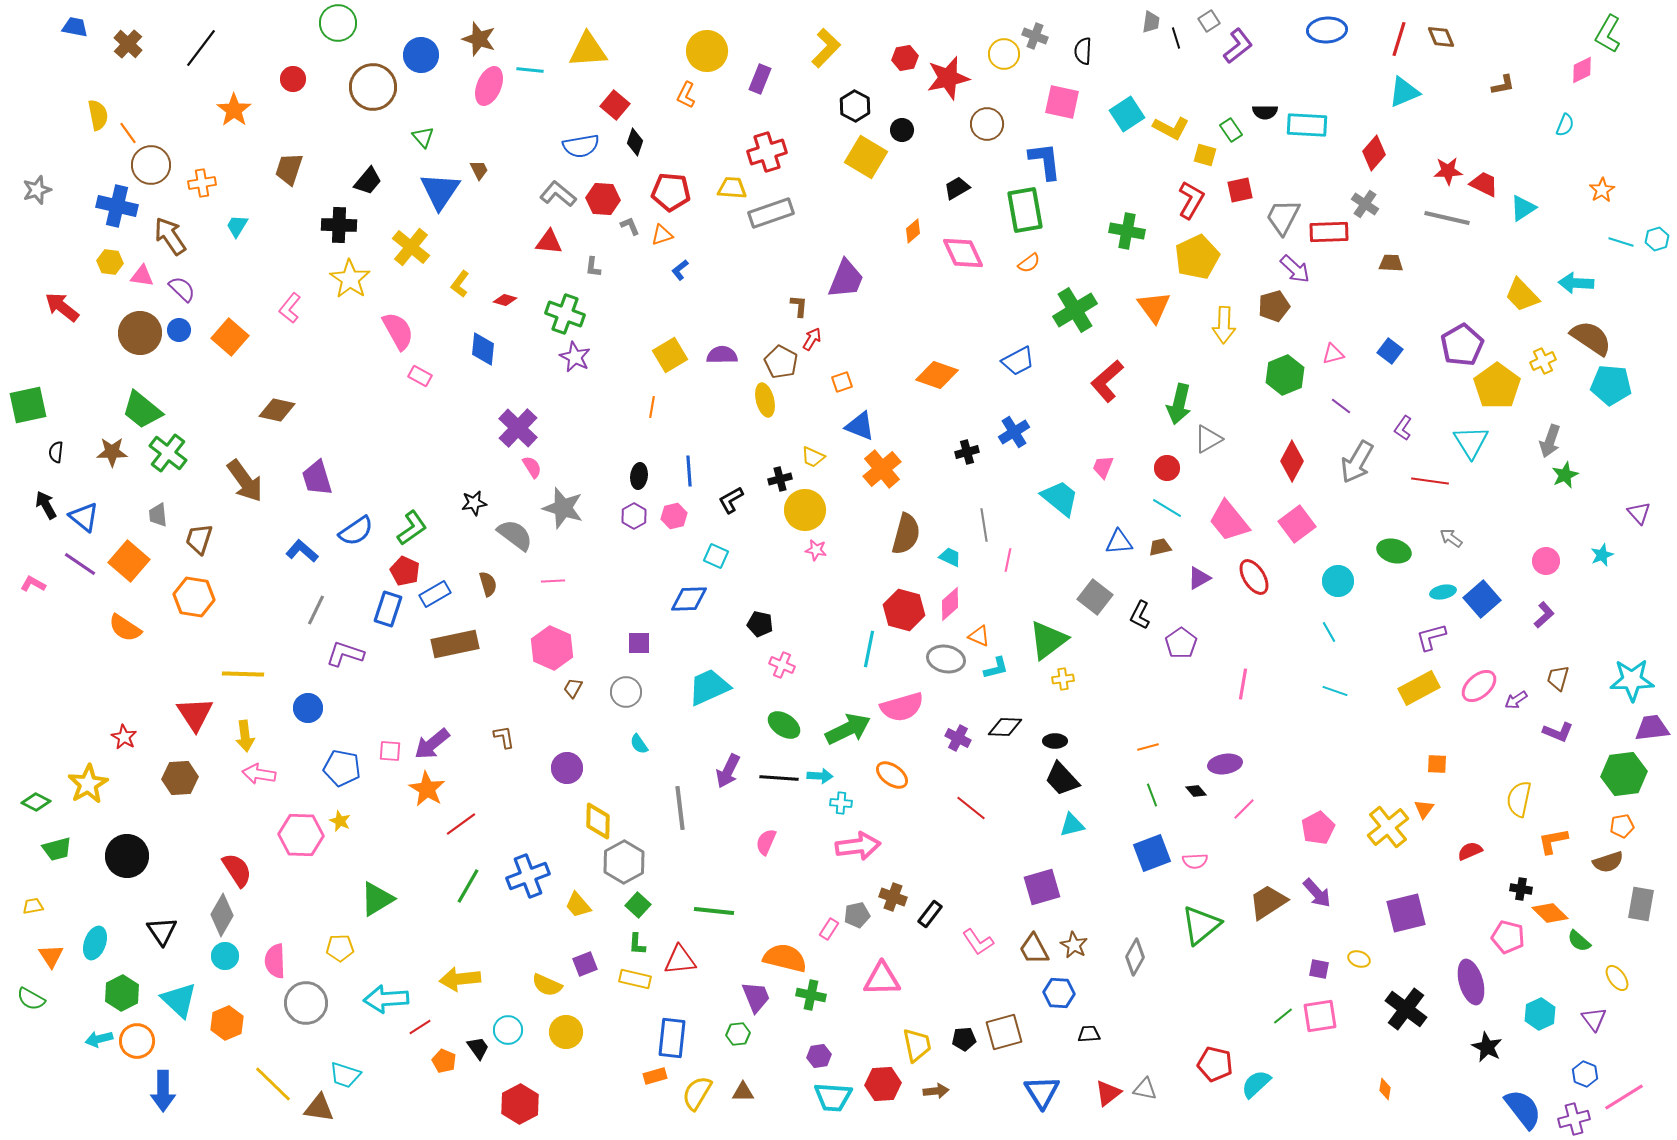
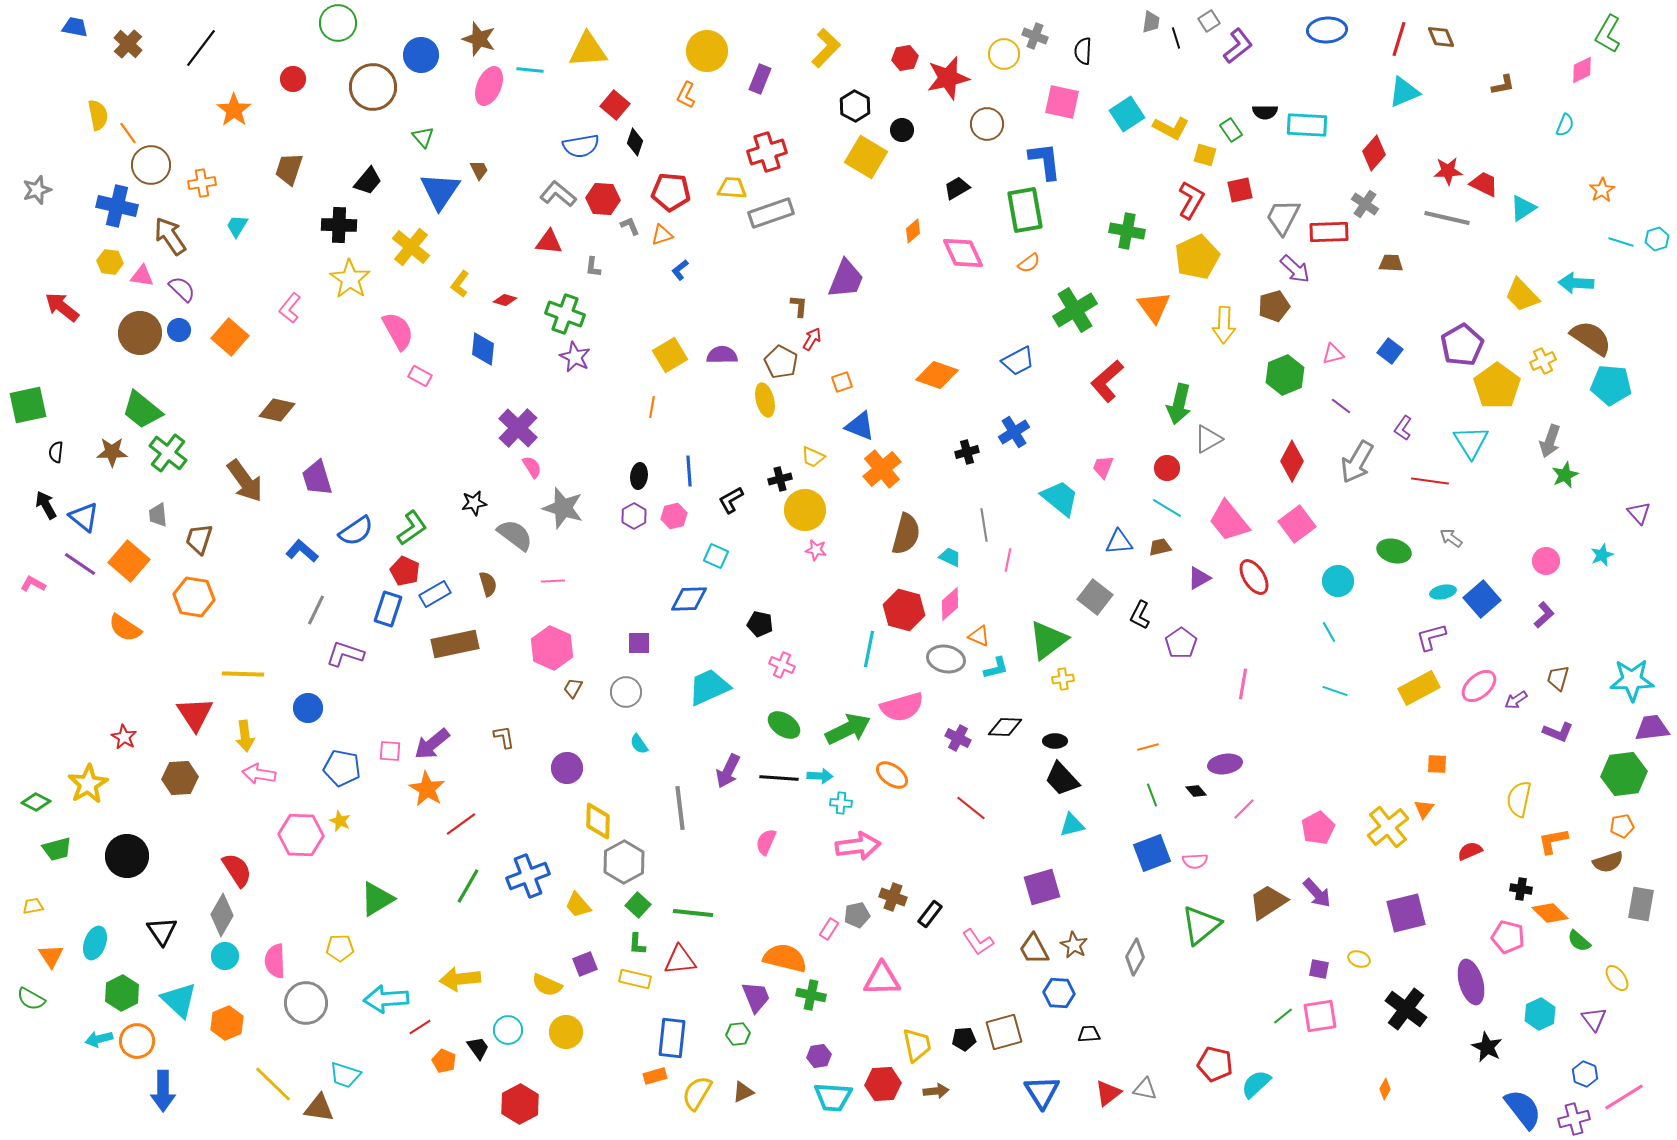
green line at (714, 911): moved 21 px left, 2 px down
orange diamond at (1385, 1089): rotated 20 degrees clockwise
brown triangle at (743, 1092): rotated 25 degrees counterclockwise
